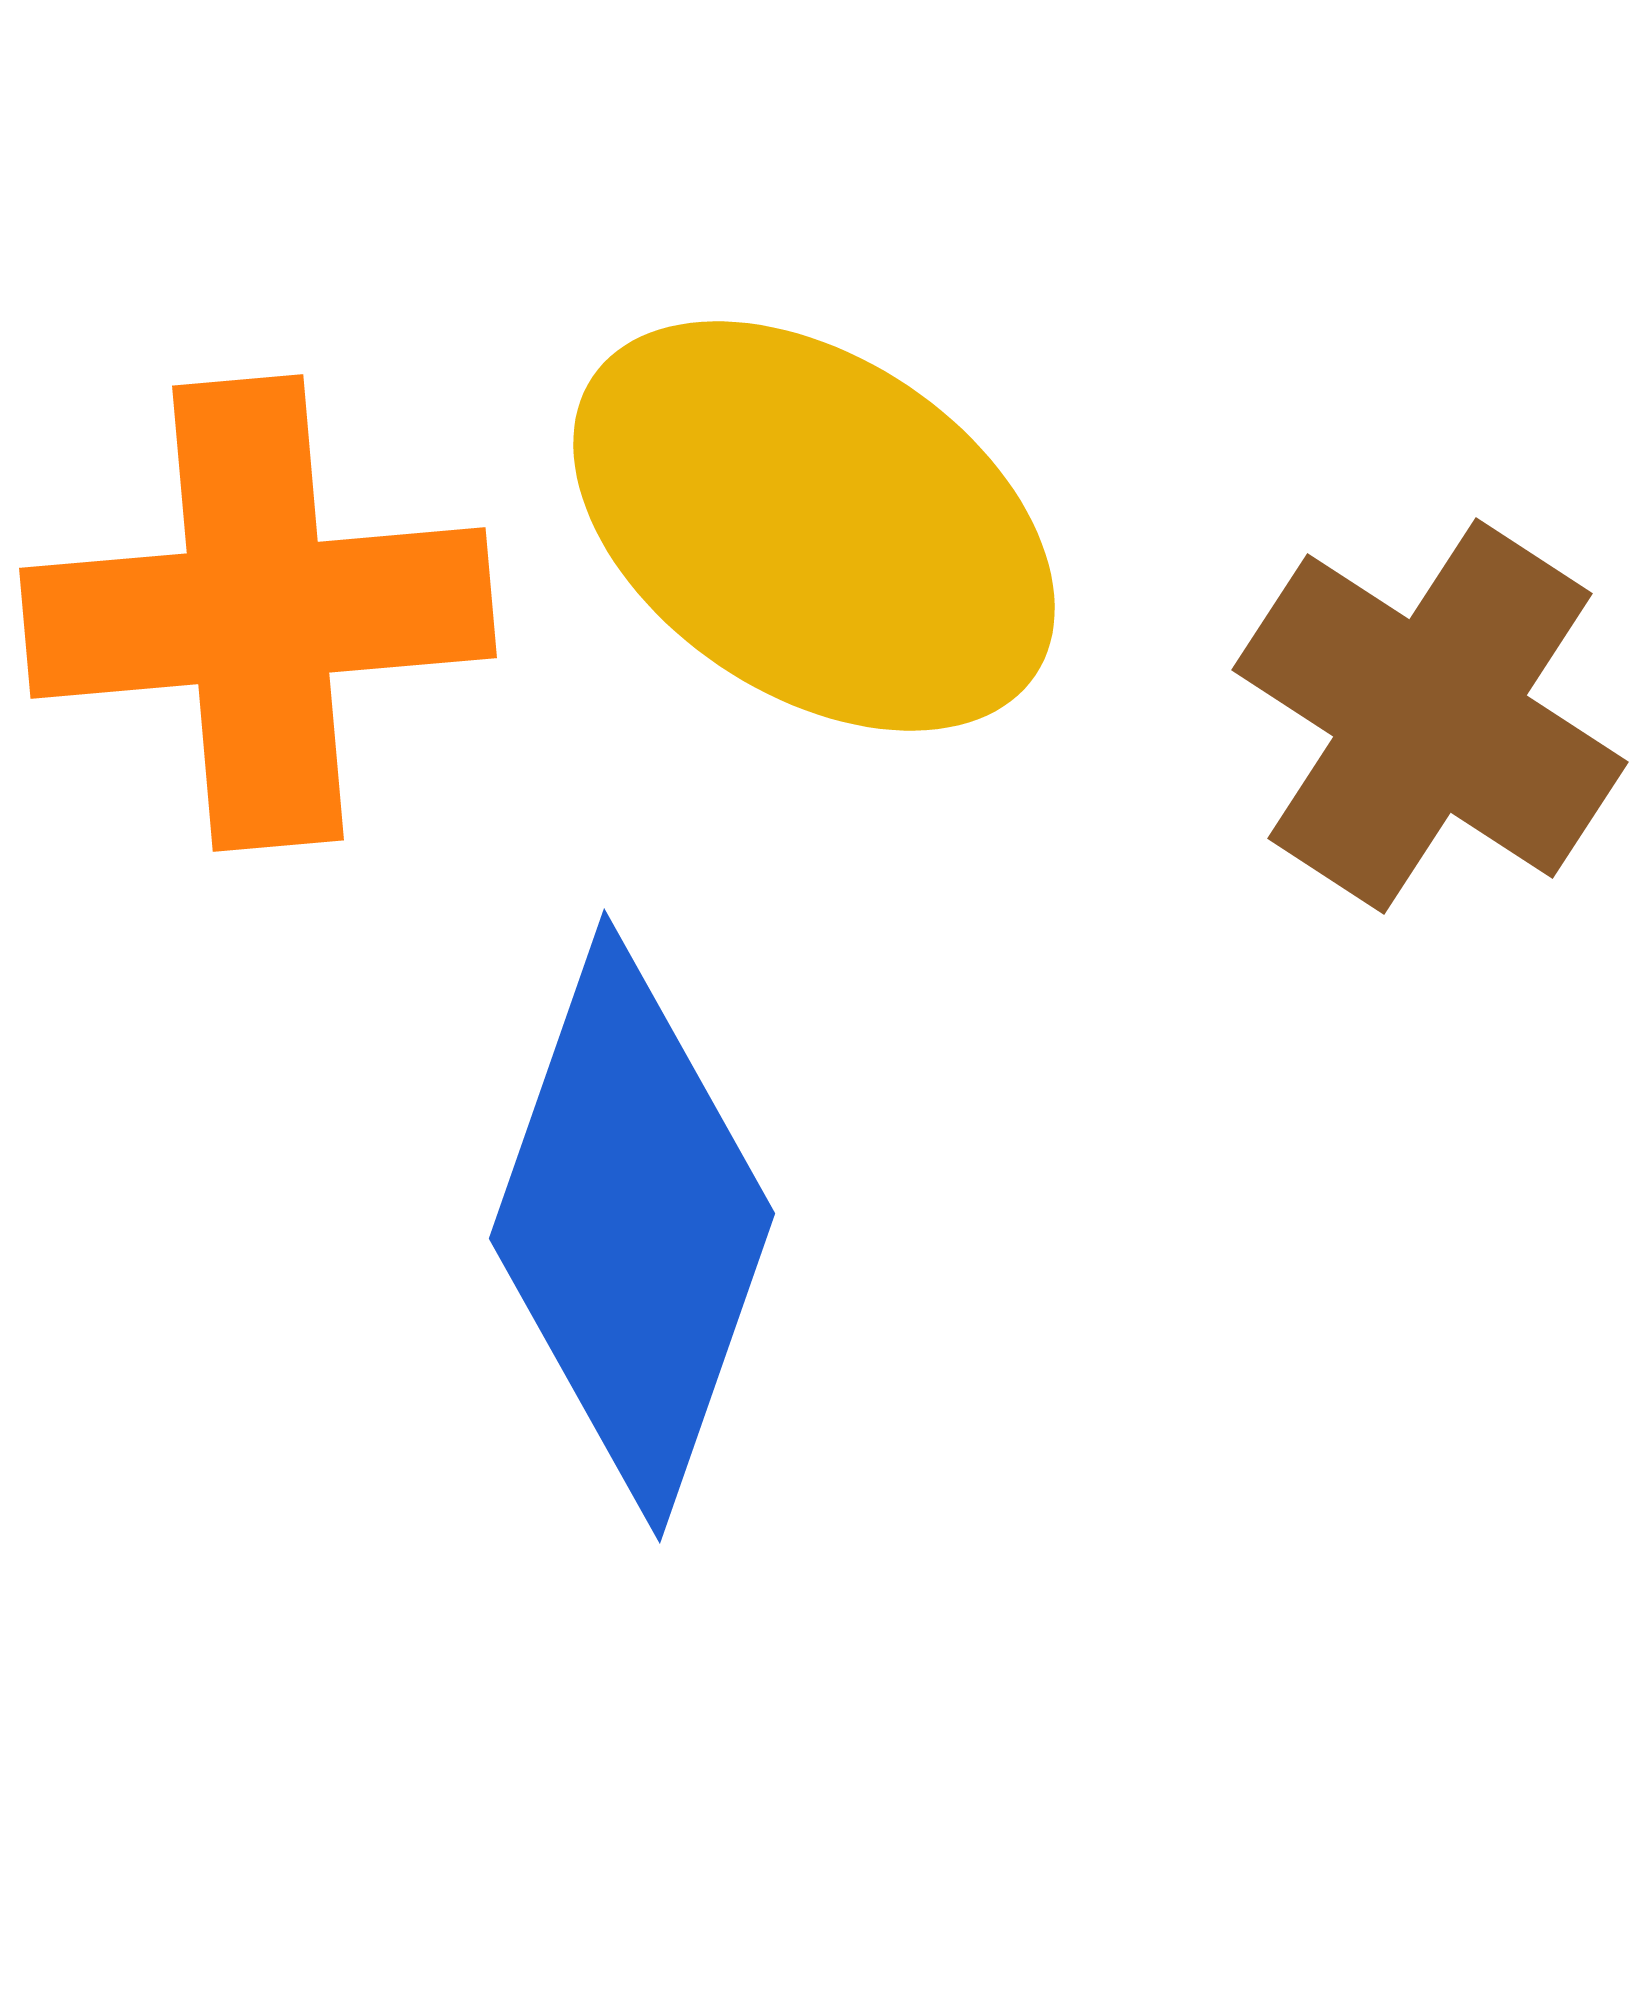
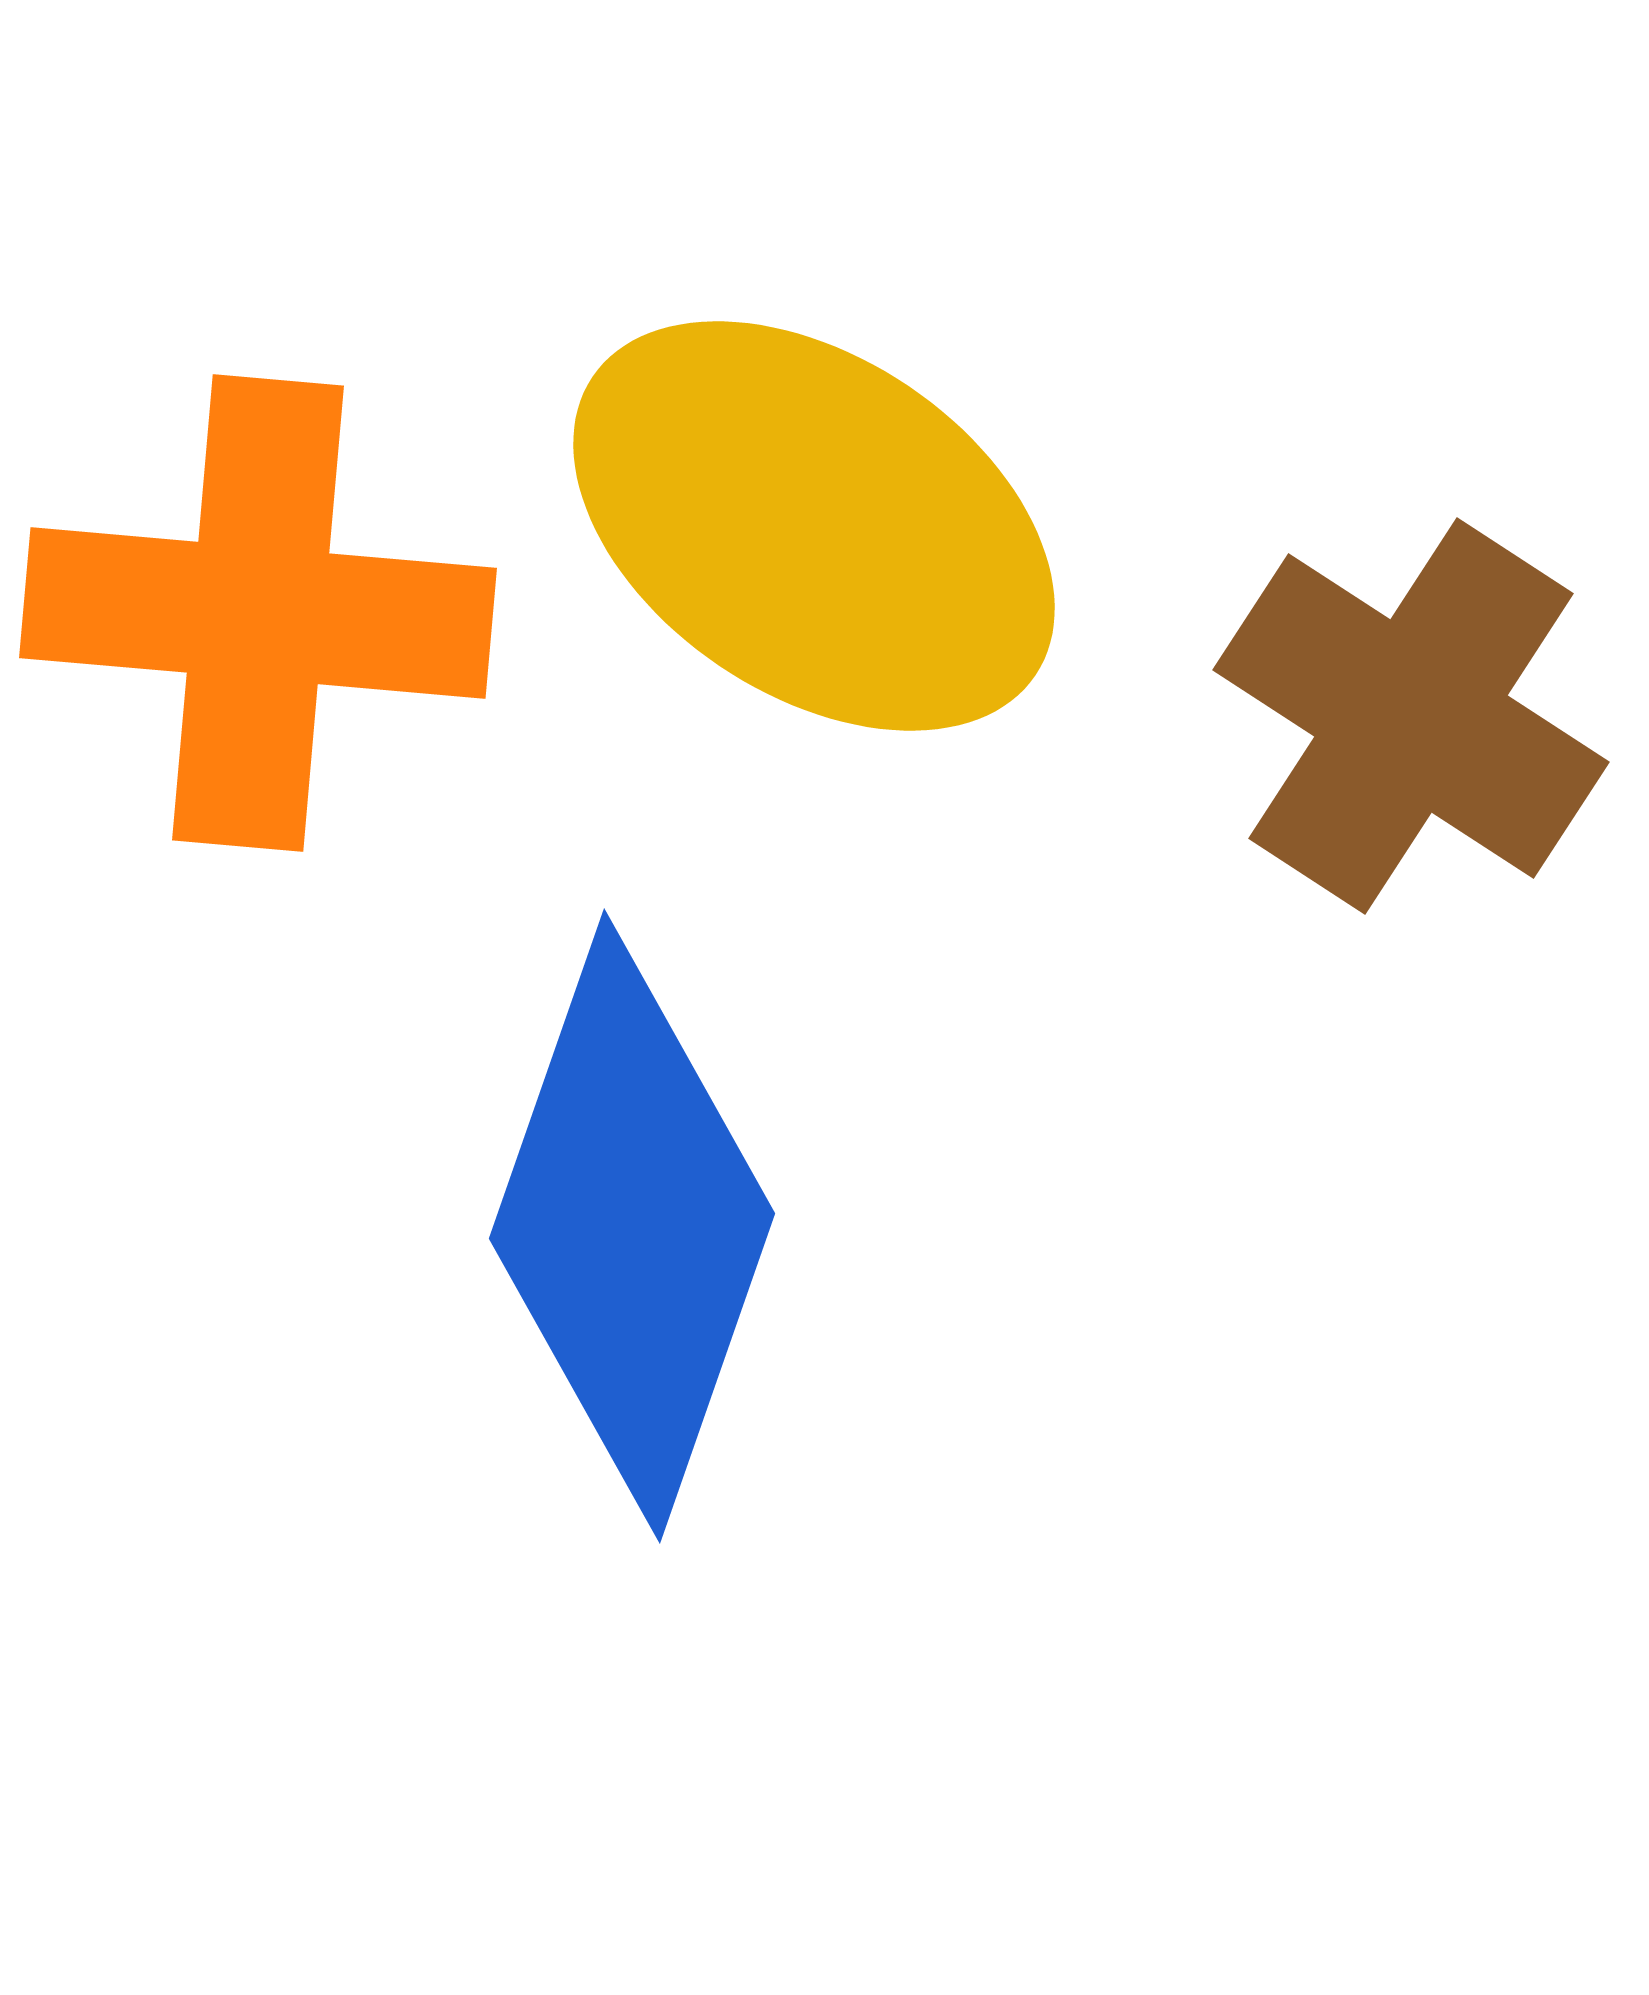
orange cross: rotated 10 degrees clockwise
brown cross: moved 19 px left
